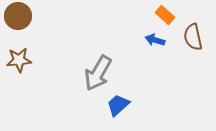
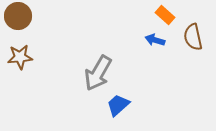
brown star: moved 1 px right, 3 px up
